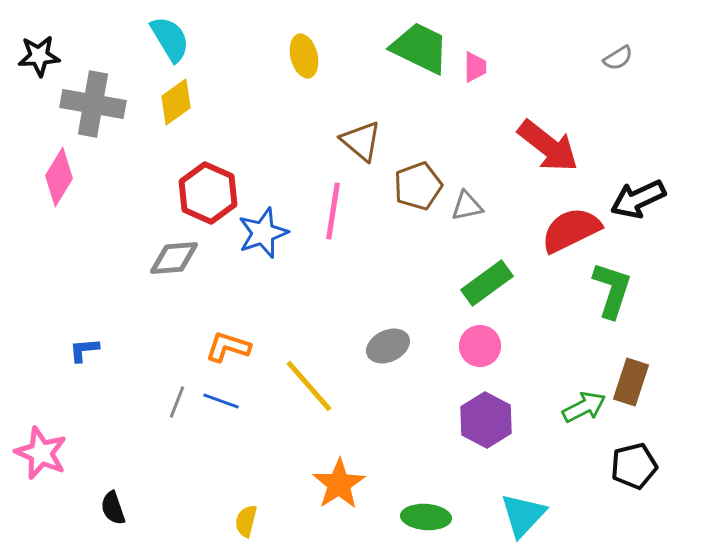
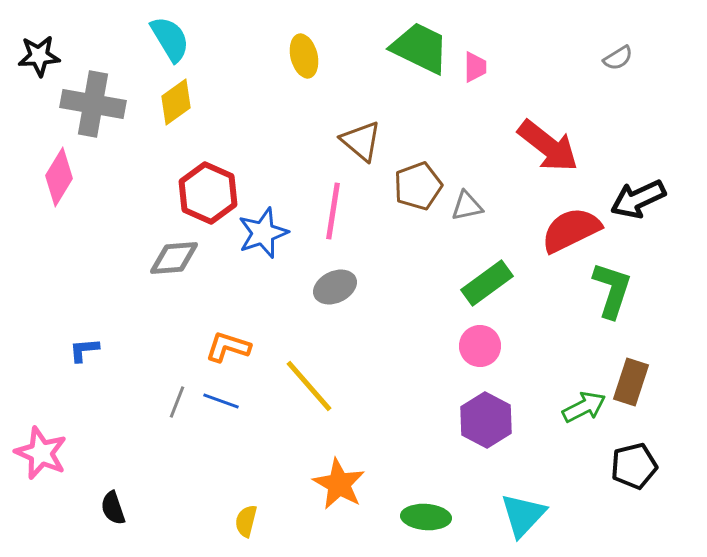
gray ellipse: moved 53 px left, 59 px up
orange star: rotated 10 degrees counterclockwise
